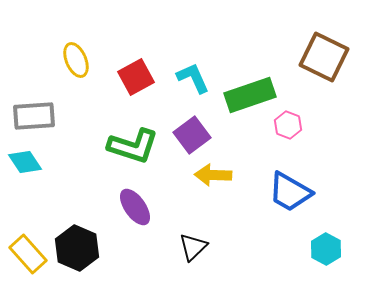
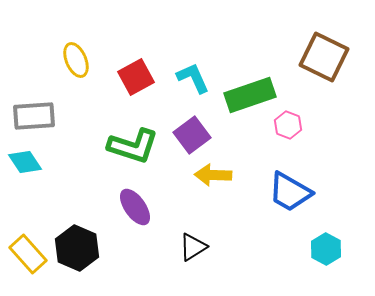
black triangle: rotated 12 degrees clockwise
